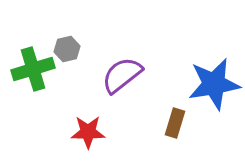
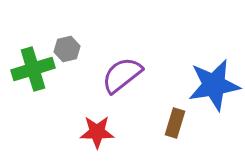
blue star: moved 1 px down
red star: moved 9 px right
